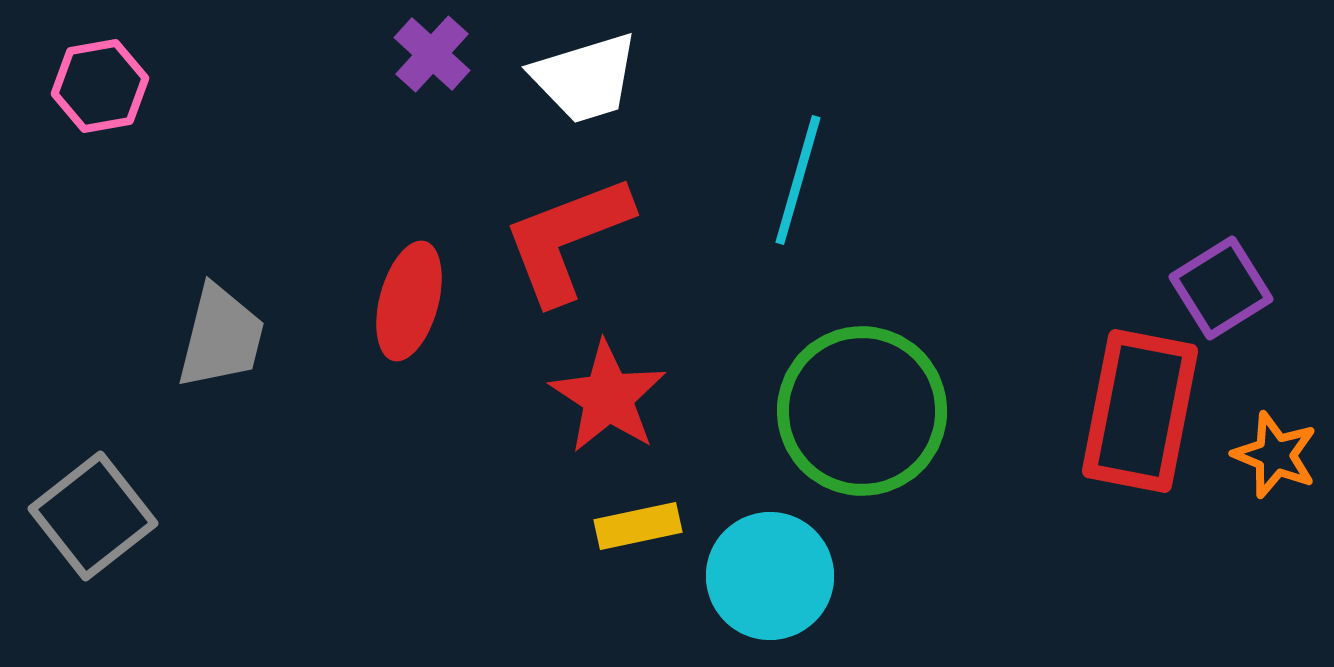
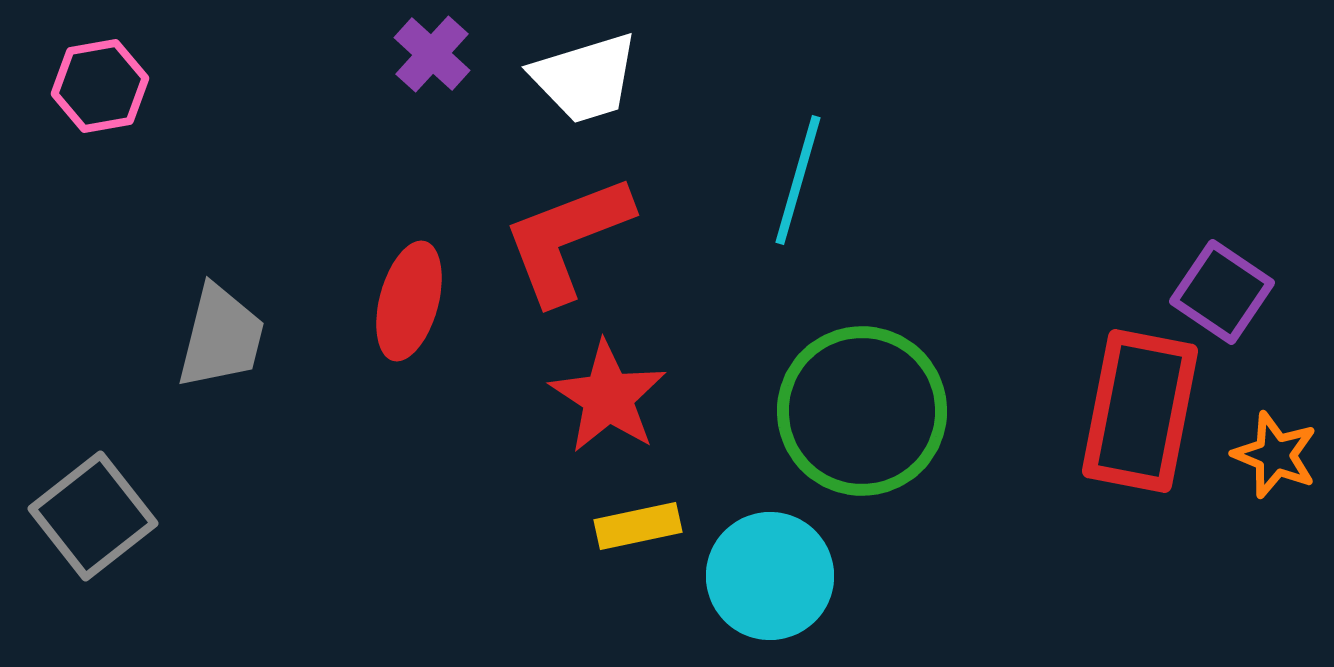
purple square: moved 1 px right, 4 px down; rotated 24 degrees counterclockwise
